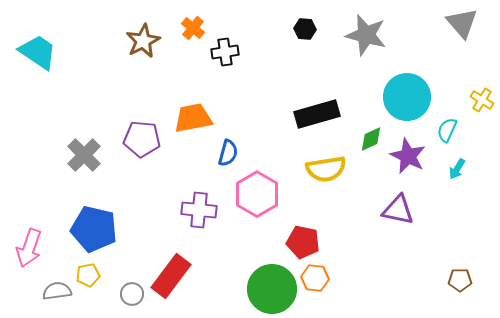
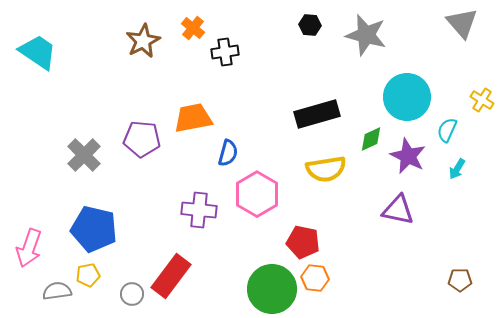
black hexagon: moved 5 px right, 4 px up
